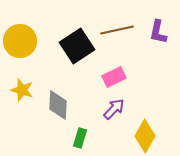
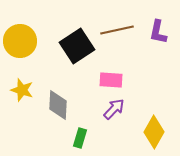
pink rectangle: moved 3 px left, 3 px down; rotated 30 degrees clockwise
yellow diamond: moved 9 px right, 4 px up
